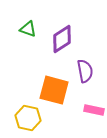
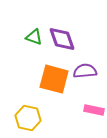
green triangle: moved 6 px right, 8 px down
purple diamond: rotated 76 degrees counterclockwise
purple semicircle: rotated 85 degrees counterclockwise
orange square: moved 11 px up
